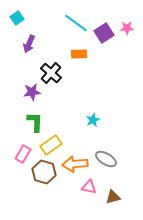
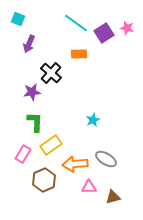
cyan square: moved 1 px right, 1 px down; rotated 32 degrees counterclockwise
pink star: rotated 16 degrees clockwise
brown hexagon: moved 8 px down; rotated 20 degrees clockwise
pink triangle: rotated 14 degrees counterclockwise
